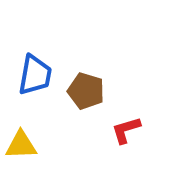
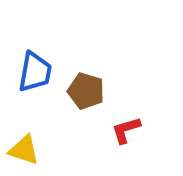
blue trapezoid: moved 3 px up
yellow triangle: moved 3 px right, 5 px down; rotated 20 degrees clockwise
